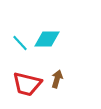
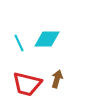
cyan line: moved 1 px left; rotated 18 degrees clockwise
